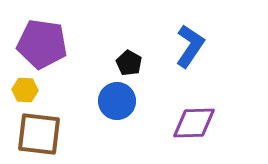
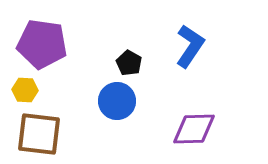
purple diamond: moved 6 px down
